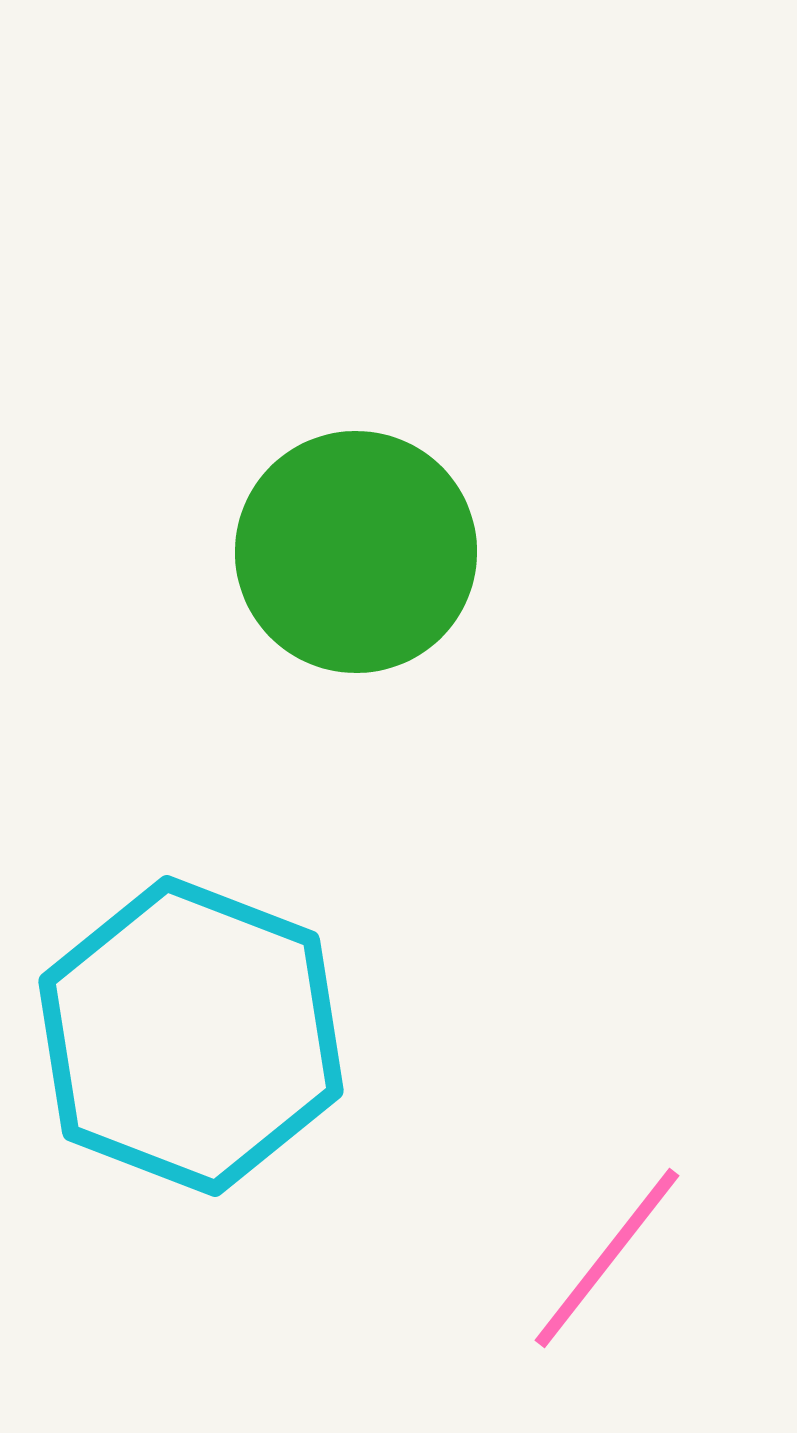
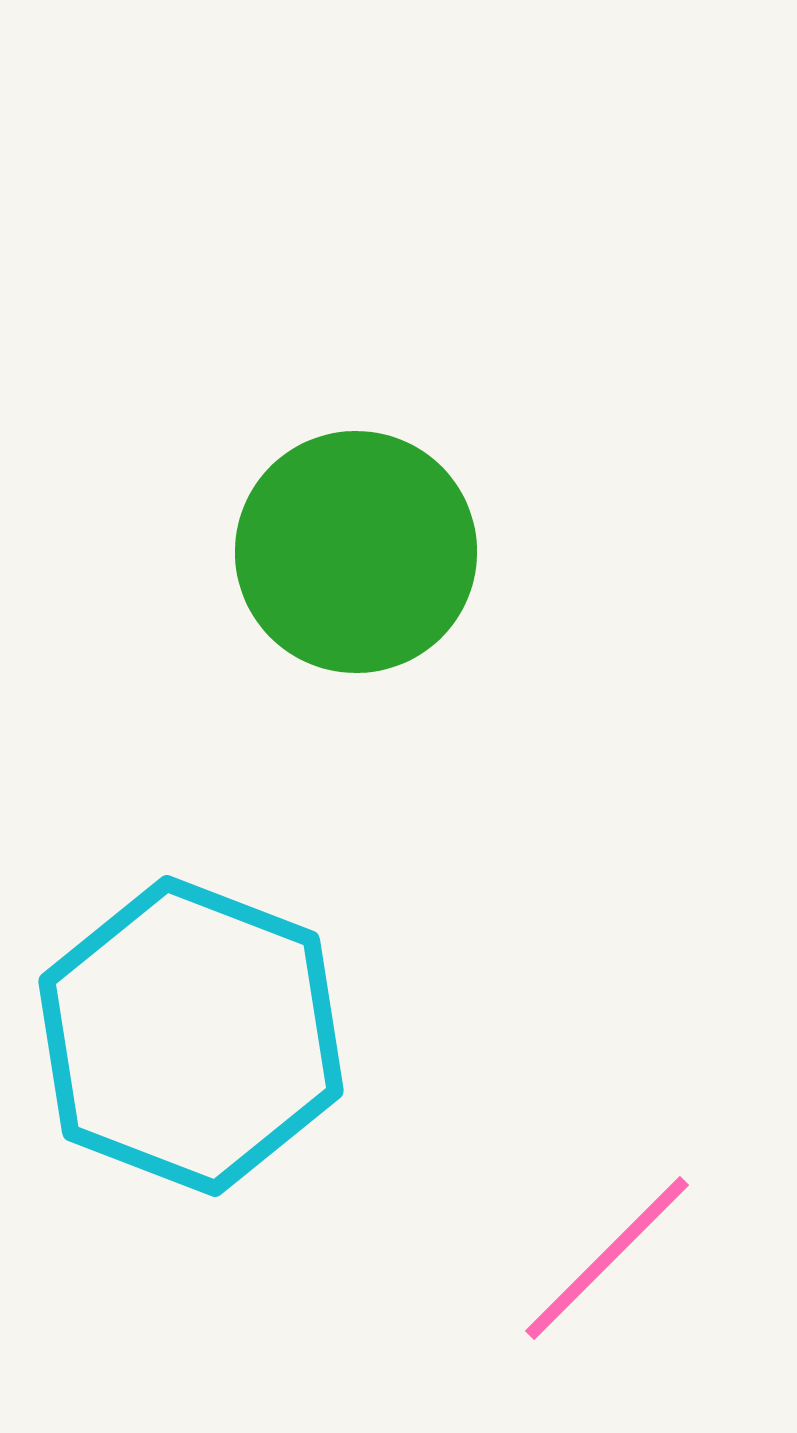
pink line: rotated 7 degrees clockwise
